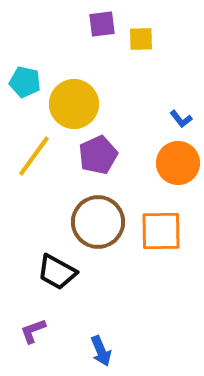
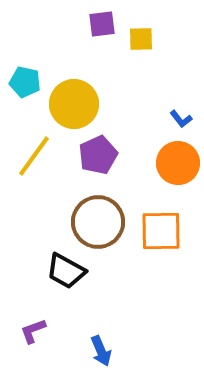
black trapezoid: moved 9 px right, 1 px up
